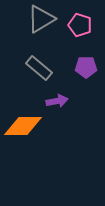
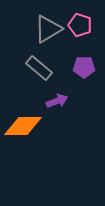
gray triangle: moved 7 px right, 10 px down
purple pentagon: moved 2 px left
purple arrow: rotated 10 degrees counterclockwise
